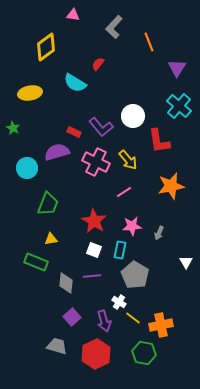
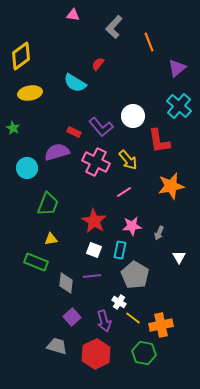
yellow diamond: moved 25 px left, 9 px down
purple triangle: rotated 18 degrees clockwise
white triangle: moved 7 px left, 5 px up
